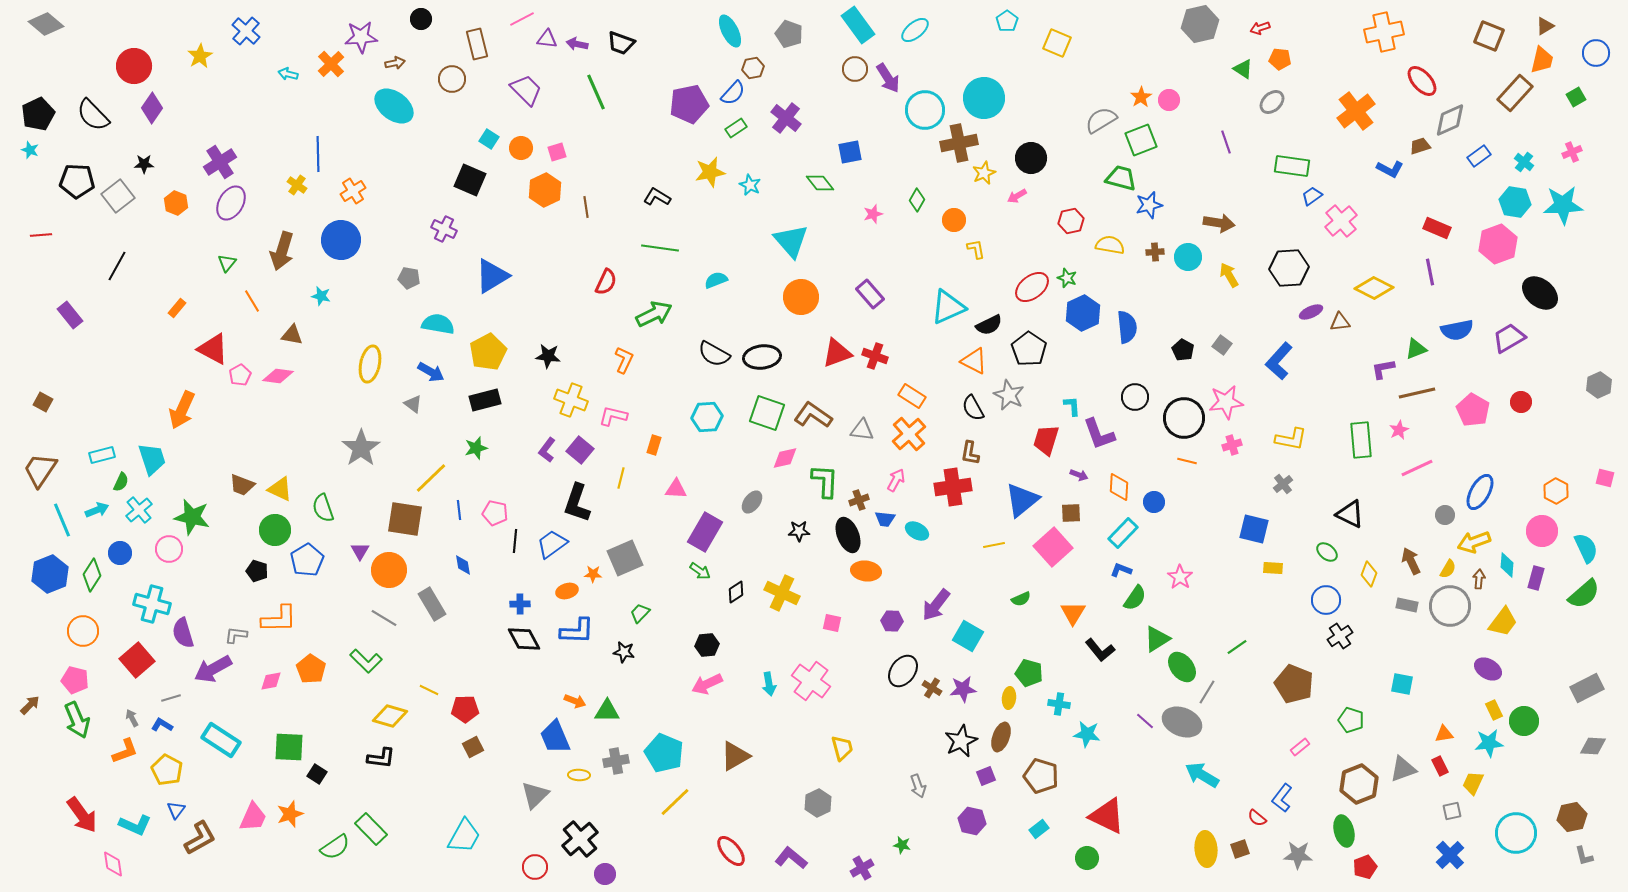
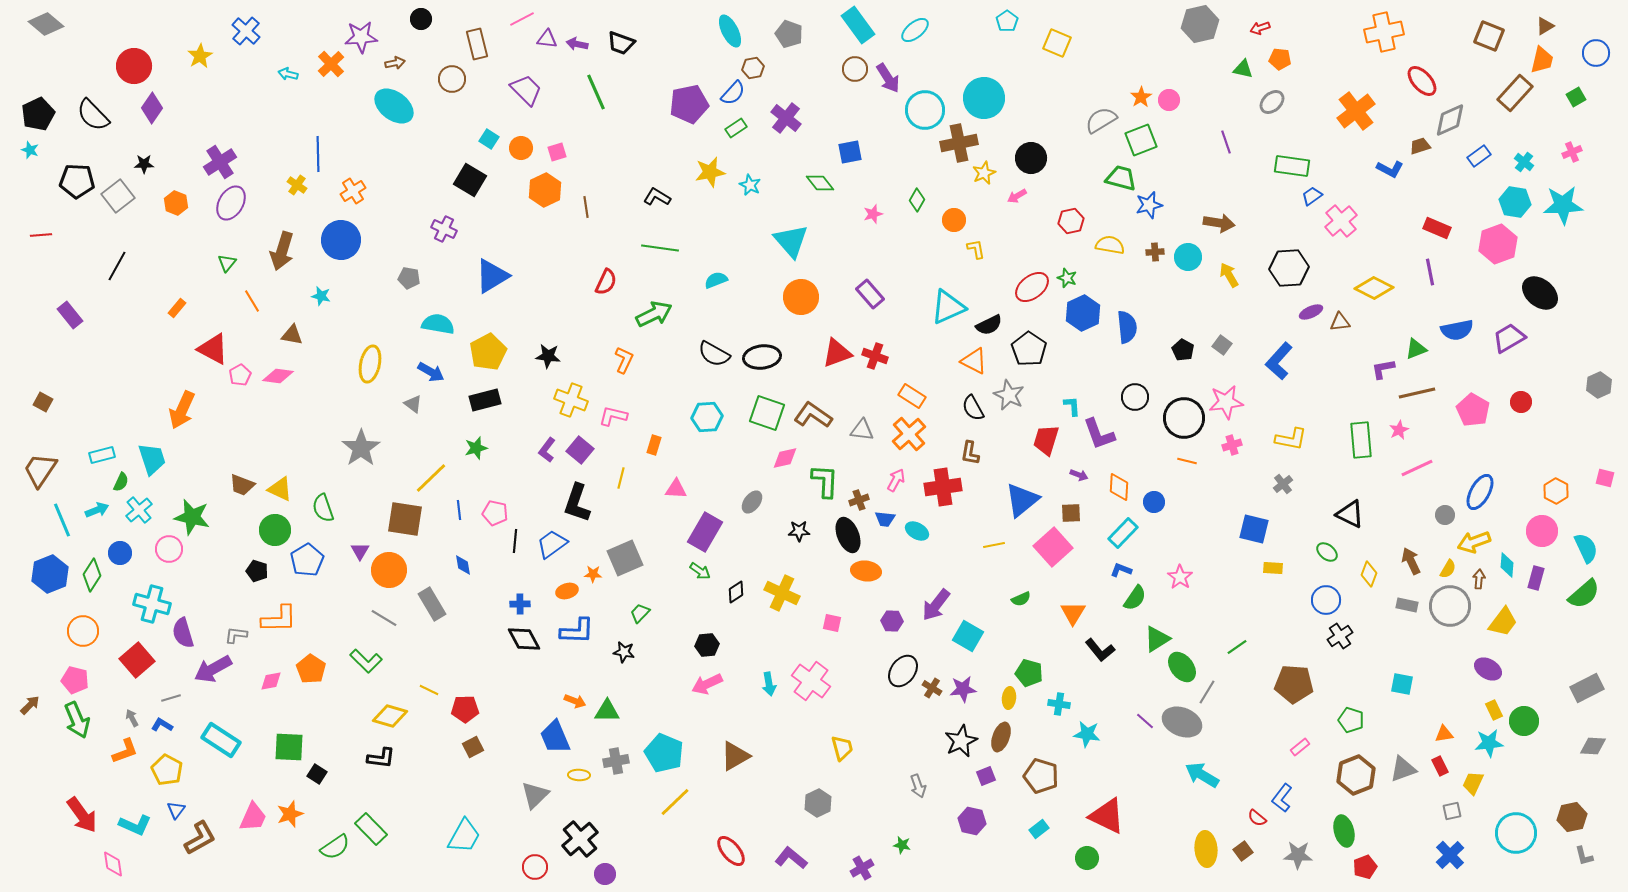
green triangle at (1243, 69): rotated 20 degrees counterclockwise
black square at (470, 180): rotated 8 degrees clockwise
red cross at (953, 487): moved 10 px left
brown pentagon at (1294, 684): rotated 18 degrees counterclockwise
brown hexagon at (1359, 784): moved 3 px left, 9 px up
brown square at (1240, 849): moved 3 px right, 2 px down; rotated 18 degrees counterclockwise
